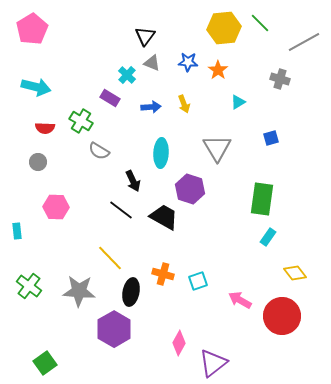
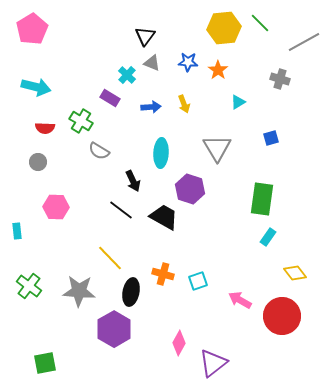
green square at (45, 363): rotated 25 degrees clockwise
